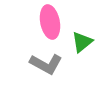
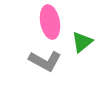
gray L-shape: moved 1 px left, 3 px up
